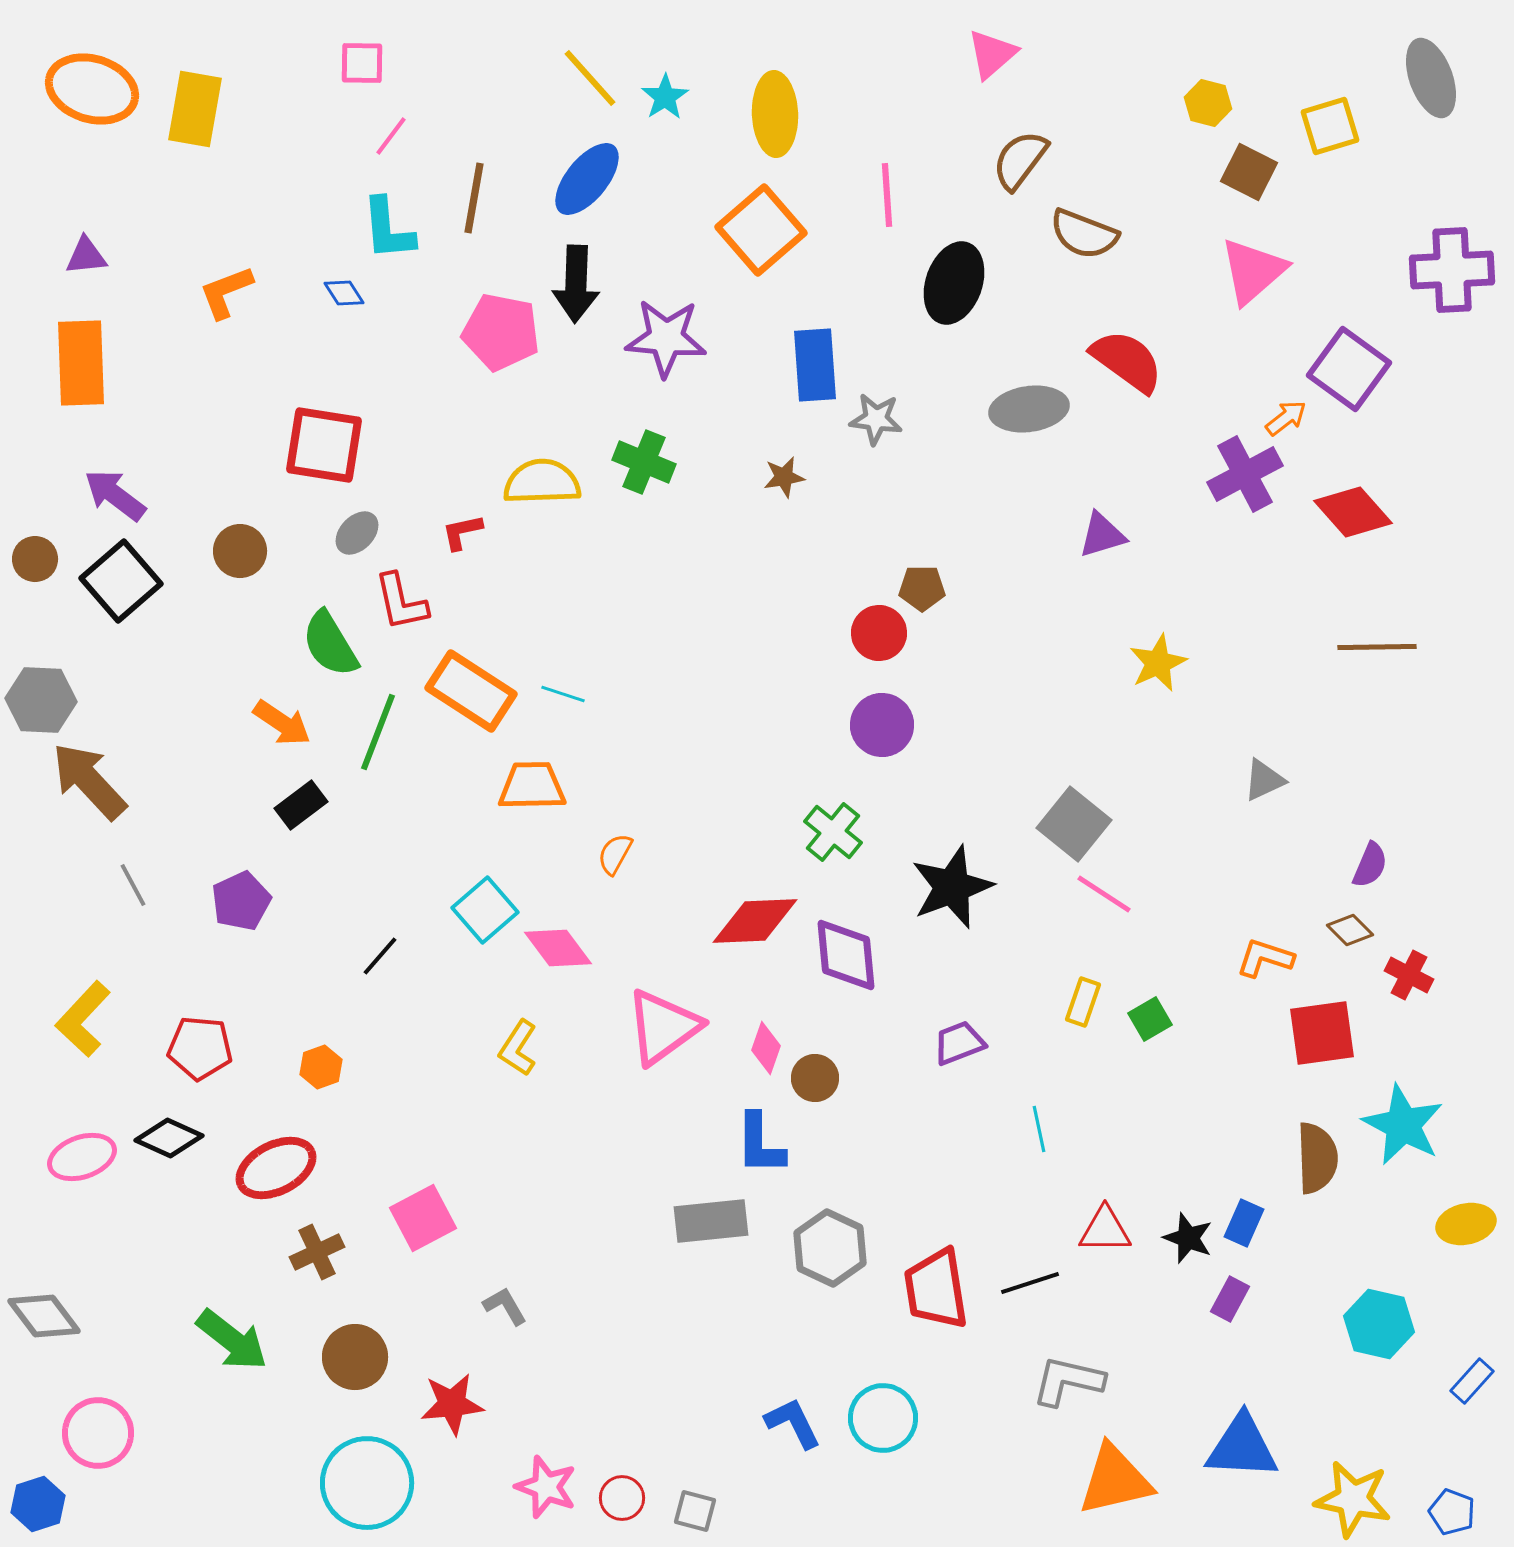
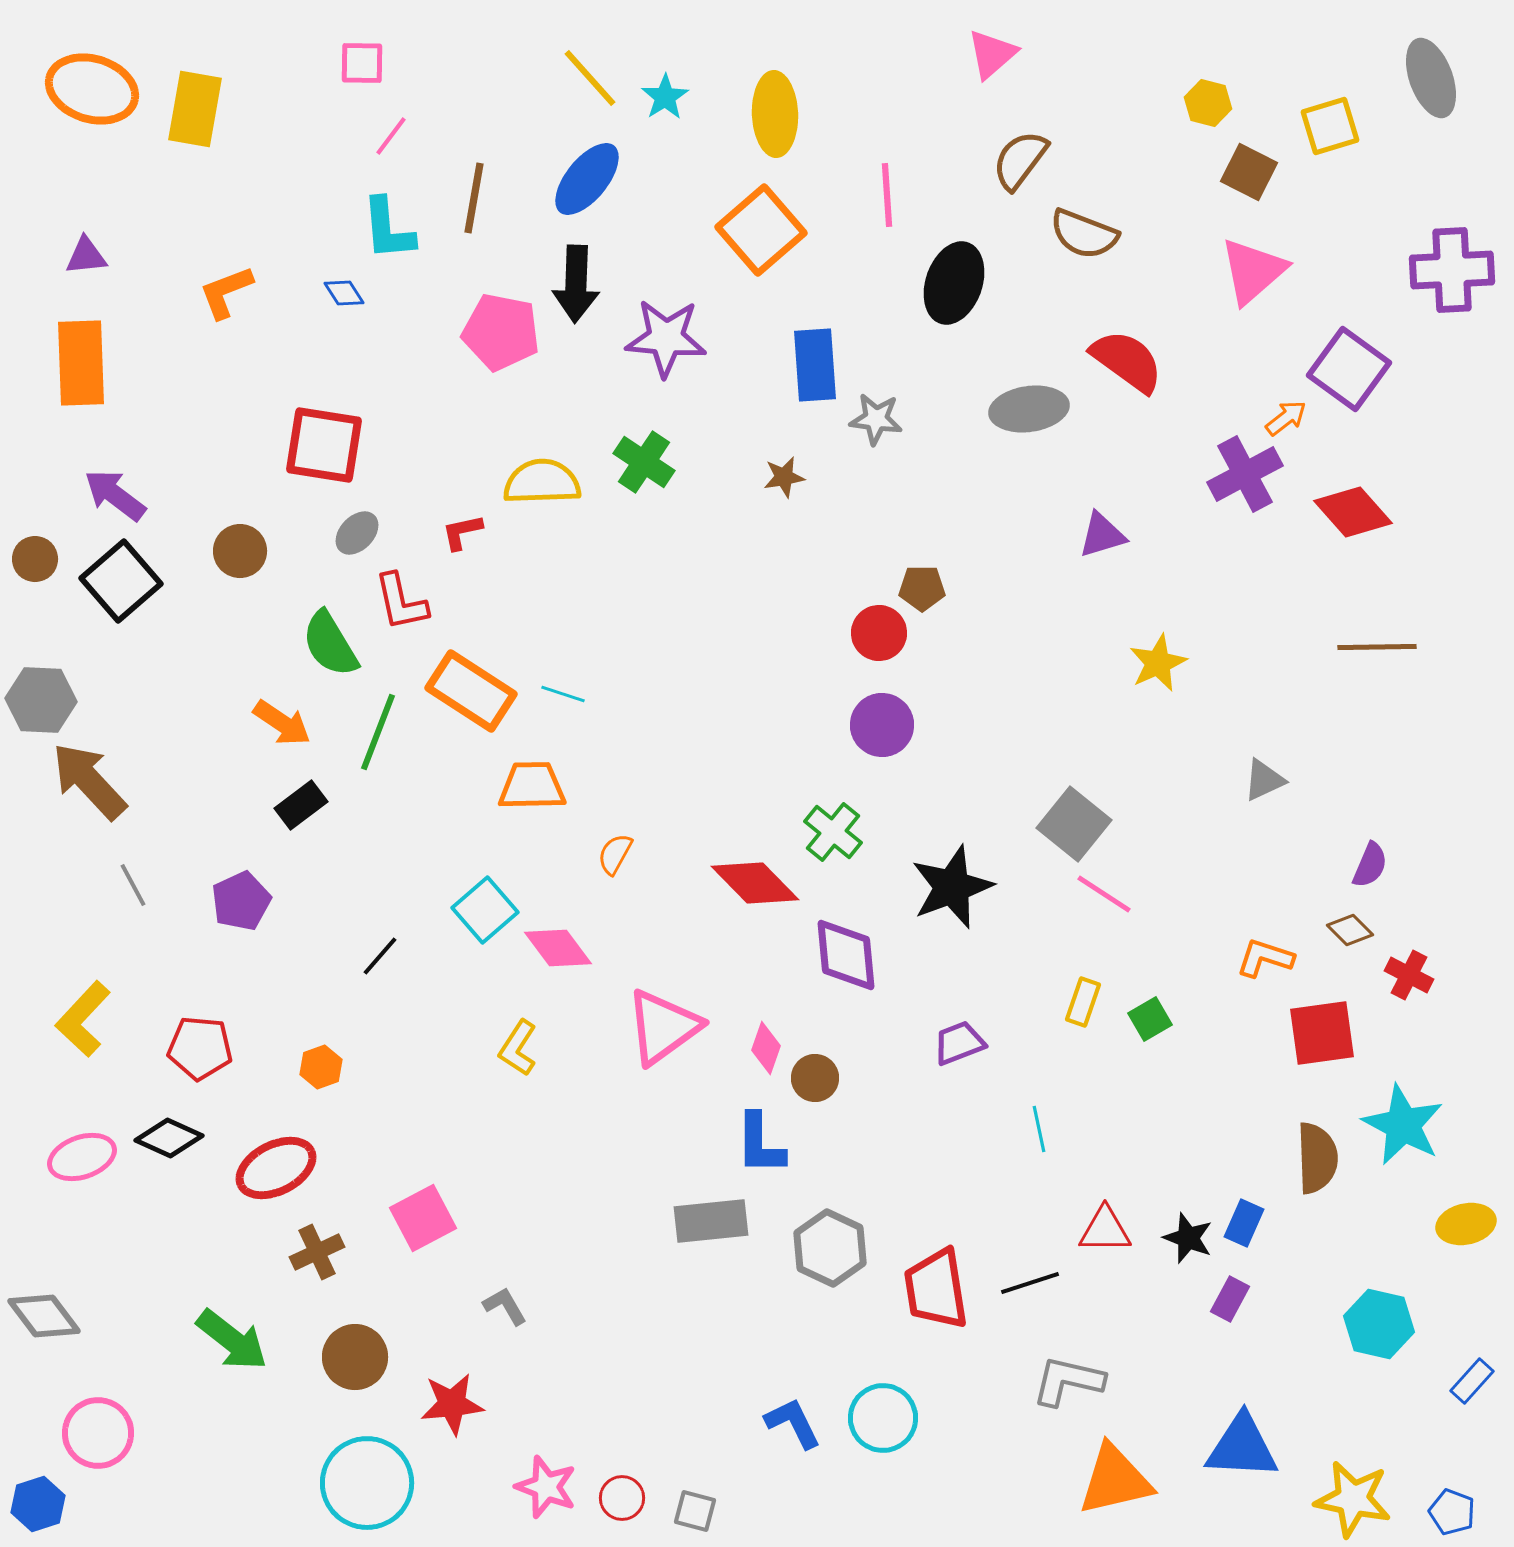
green cross at (644, 462): rotated 12 degrees clockwise
red diamond at (755, 921): moved 38 px up; rotated 48 degrees clockwise
